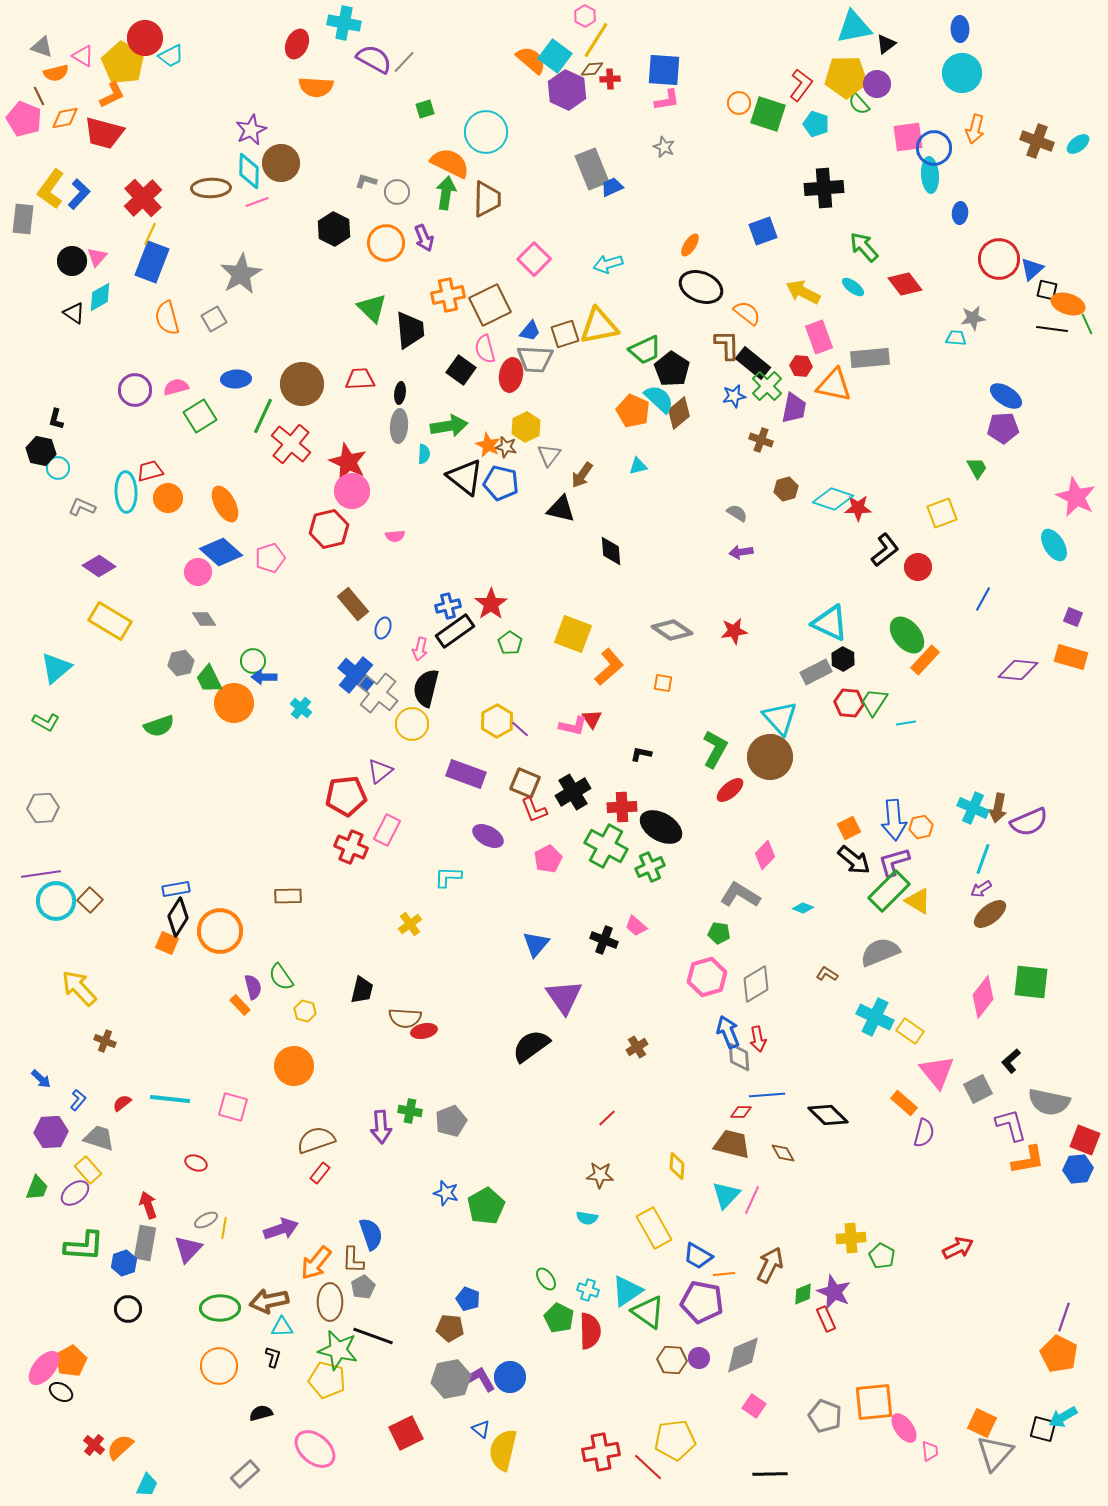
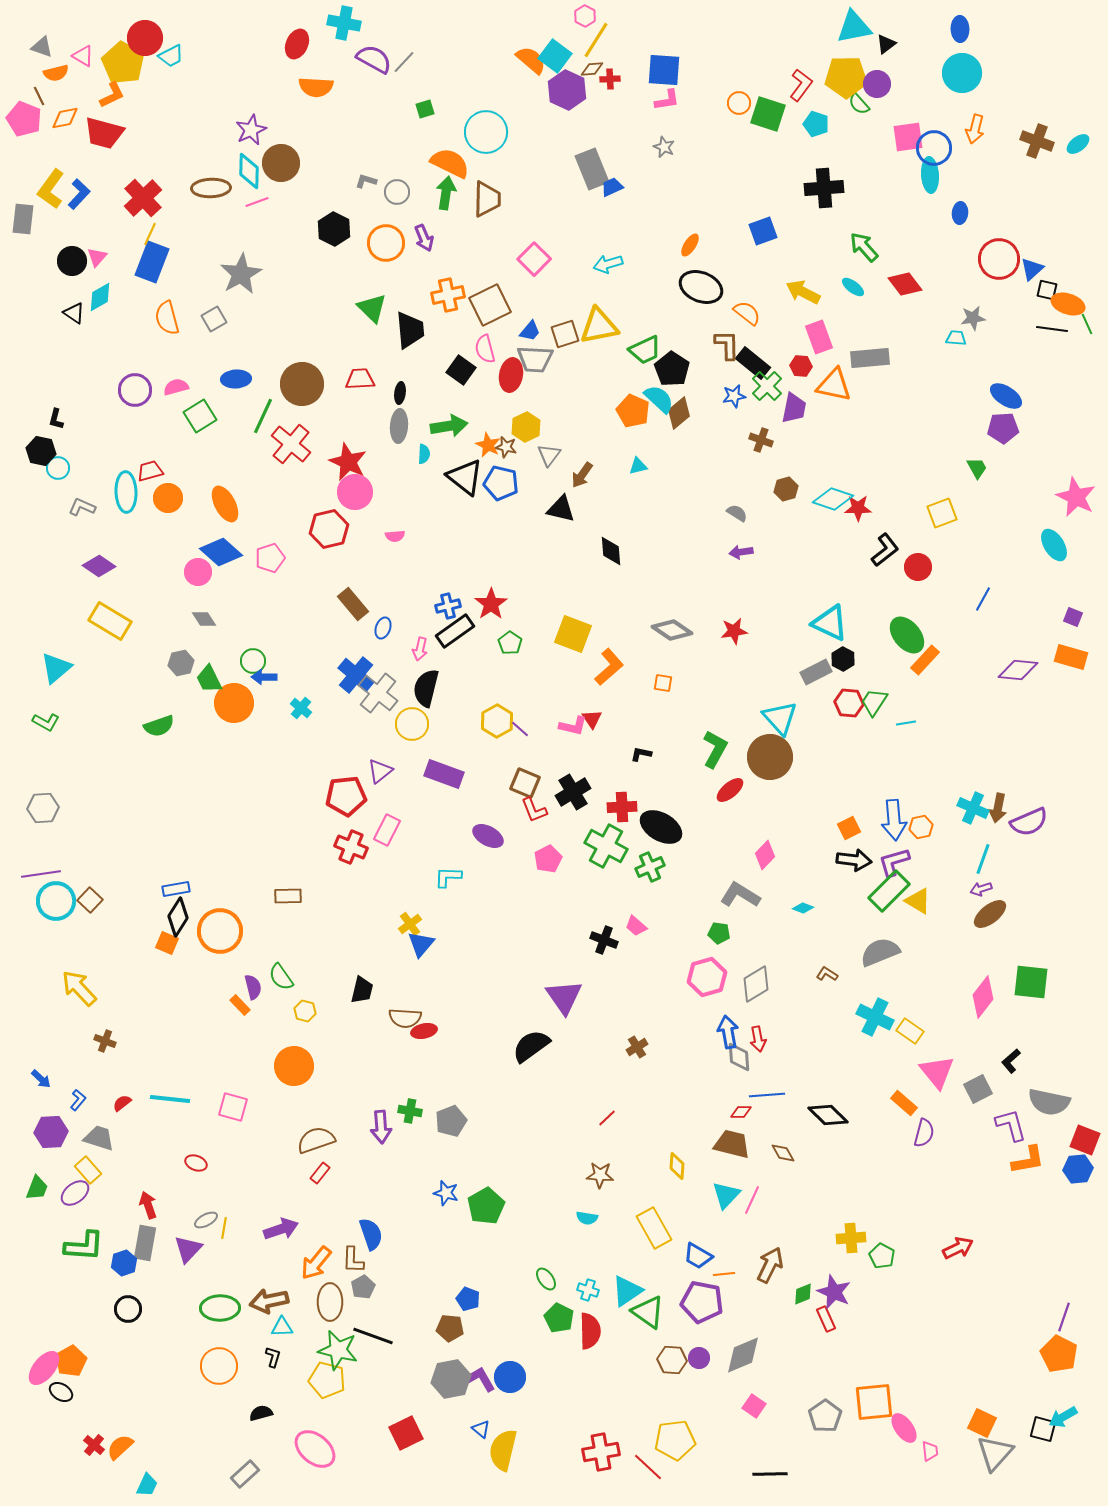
pink circle at (352, 491): moved 3 px right, 1 px down
purple rectangle at (466, 774): moved 22 px left
black arrow at (854, 860): rotated 32 degrees counterclockwise
purple arrow at (981, 889): rotated 15 degrees clockwise
blue triangle at (536, 944): moved 115 px left
blue arrow at (728, 1032): rotated 12 degrees clockwise
gray pentagon at (825, 1416): rotated 16 degrees clockwise
